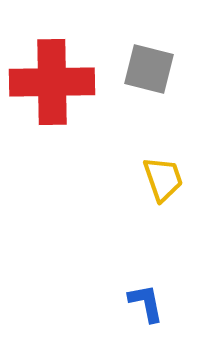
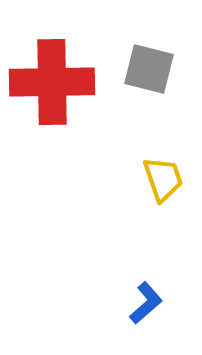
blue L-shape: rotated 60 degrees clockwise
